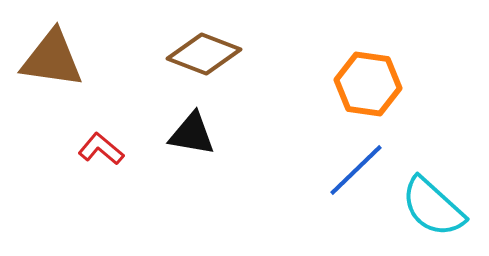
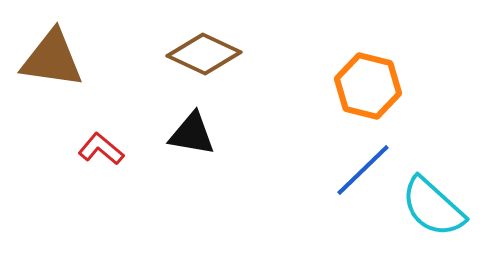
brown diamond: rotated 4 degrees clockwise
orange hexagon: moved 2 px down; rotated 6 degrees clockwise
blue line: moved 7 px right
